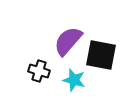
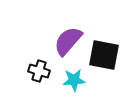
black square: moved 3 px right
cyan star: rotated 20 degrees counterclockwise
